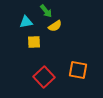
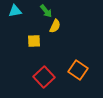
cyan triangle: moved 11 px left, 11 px up
yellow semicircle: rotated 32 degrees counterclockwise
yellow square: moved 1 px up
orange square: rotated 24 degrees clockwise
